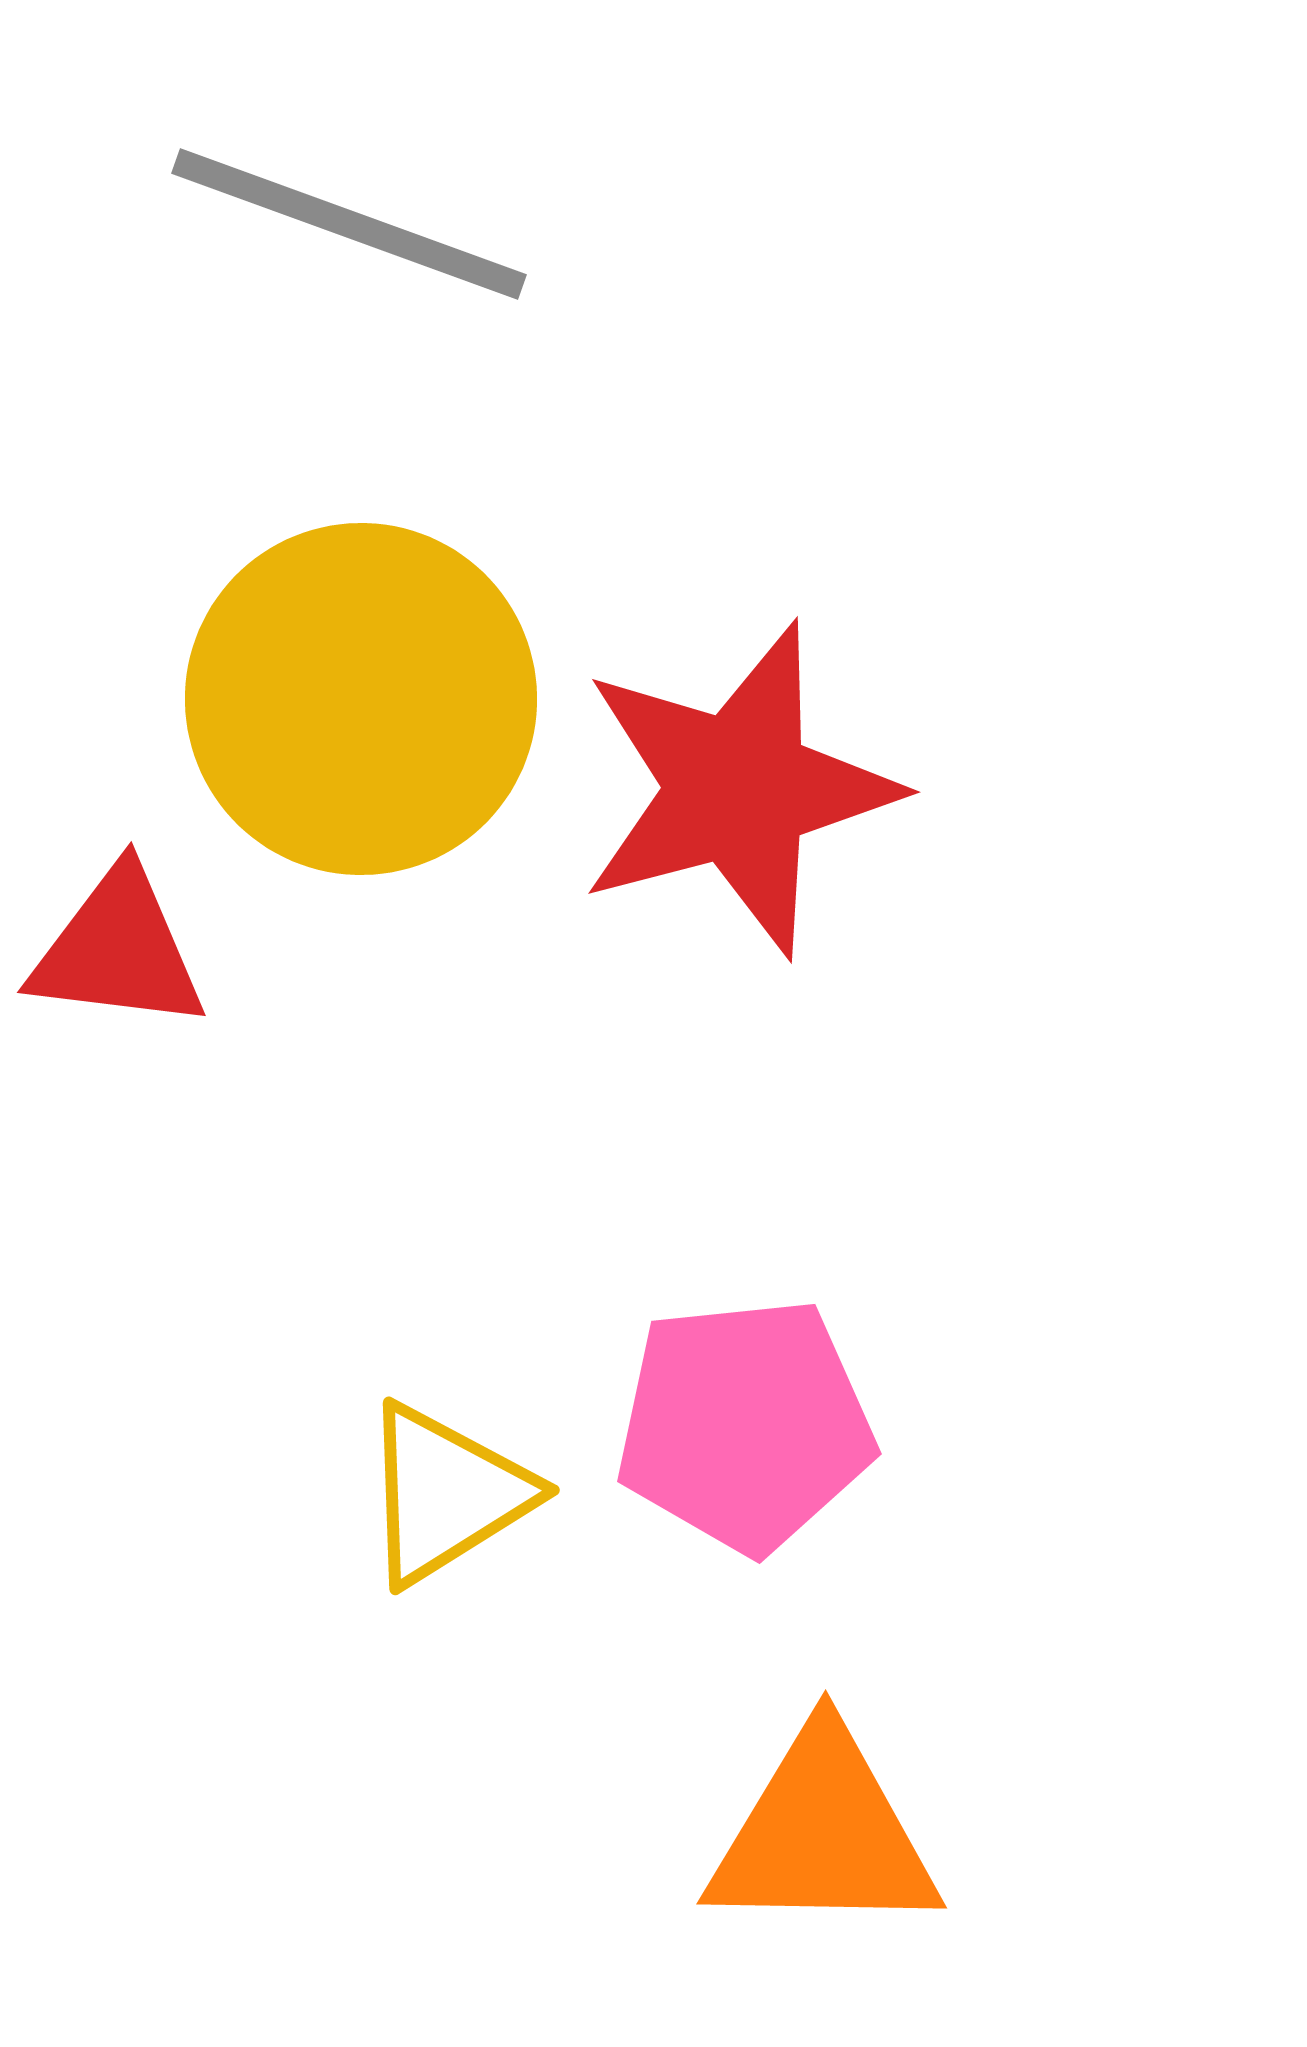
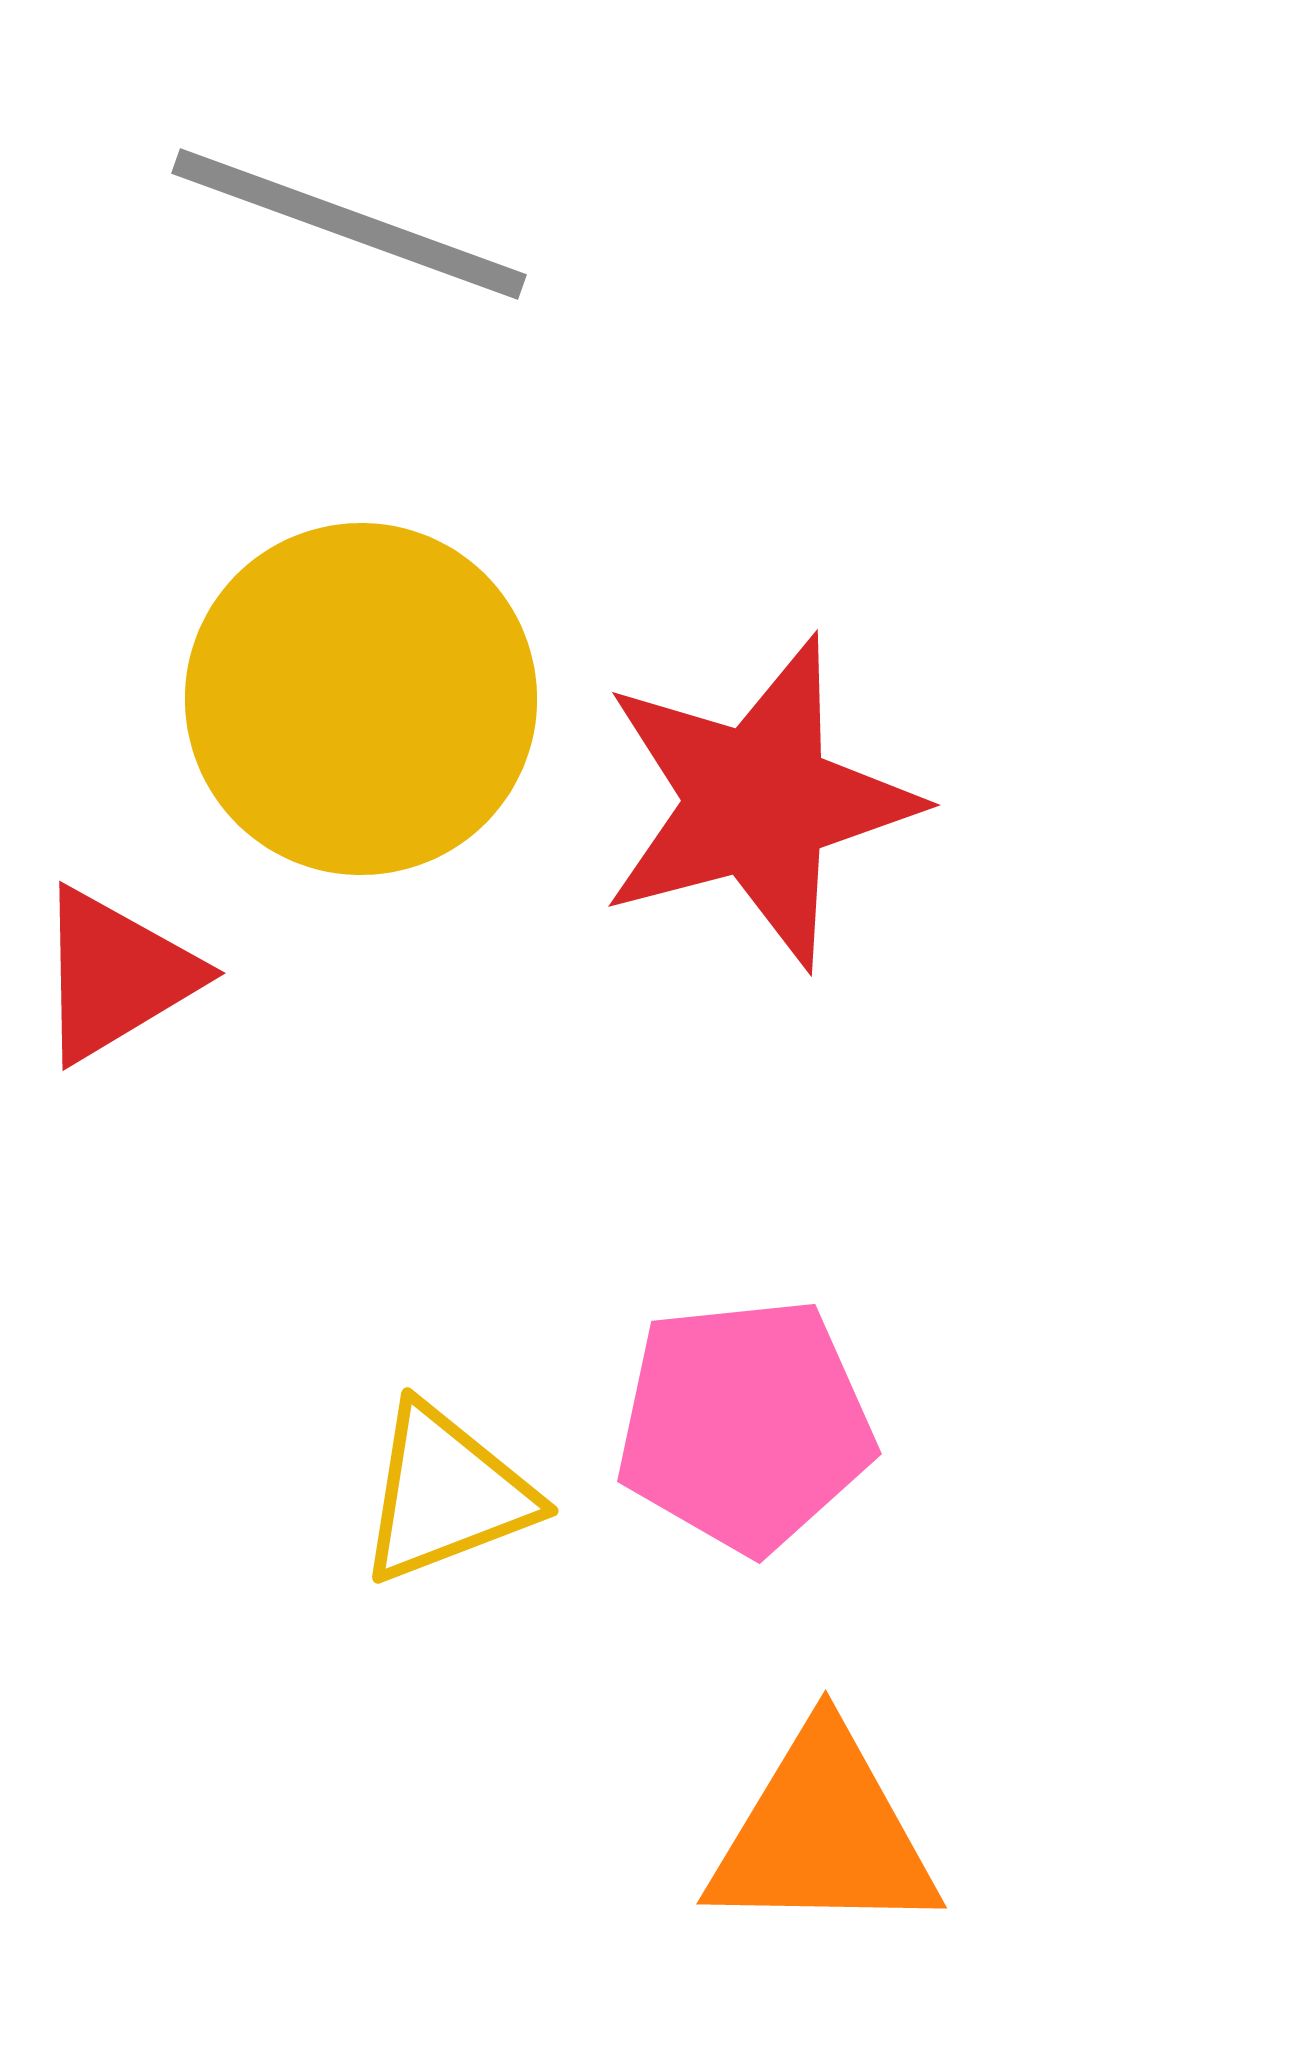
red star: moved 20 px right, 13 px down
red triangle: moved 2 px left, 25 px down; rotated 38 degrees counterclockwise
yellow triangle: rotated 11 degrees clockwise
